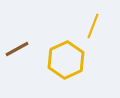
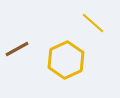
yellow line: moved 3 px up; rotated 70 degrees counterclockwise
